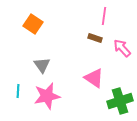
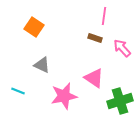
orange square: moved 1 px right, 3 px down
gray triangle: rotated 30 degrees counterclockwise
cyan line: rotated 72 degrees counterclockwise
pink star: moved 17 px right
